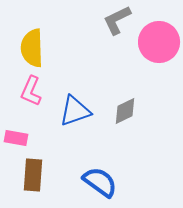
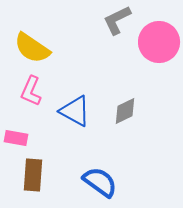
yellow semicircle: rotated 54 degrees counterclockwise
blue triangle: rotated 48 degrees clockwise
